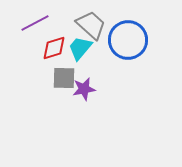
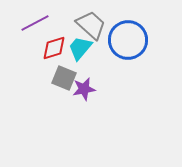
gray square: rotated 20 degrees clockwise
